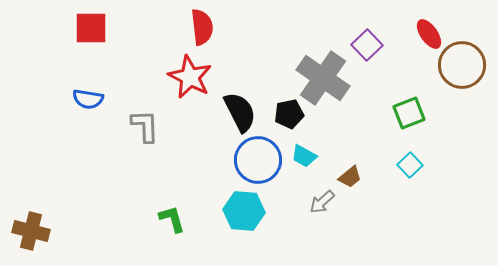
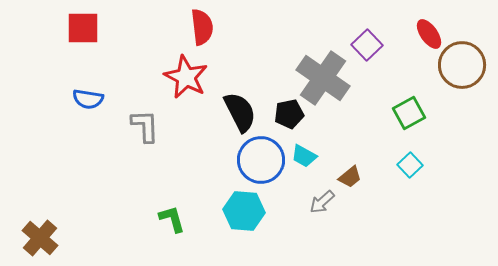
red square: moved 8 px left
red star: moved 4 px left
green square: rotated 8 degrees counterclockwise
blue circle: moved 3 px right
brown cross: moved 9 px right, 7 px down; rotated 27 degrees clockwise
